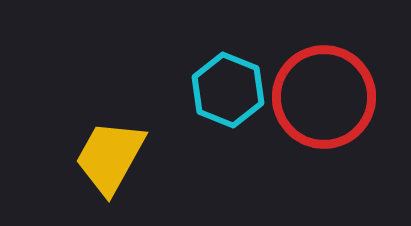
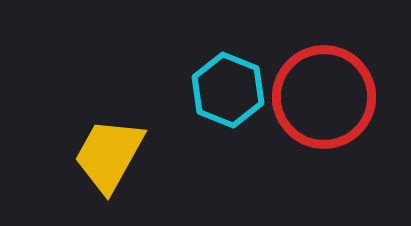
yellow trapezoid: moved 1 px left, 2 px up
